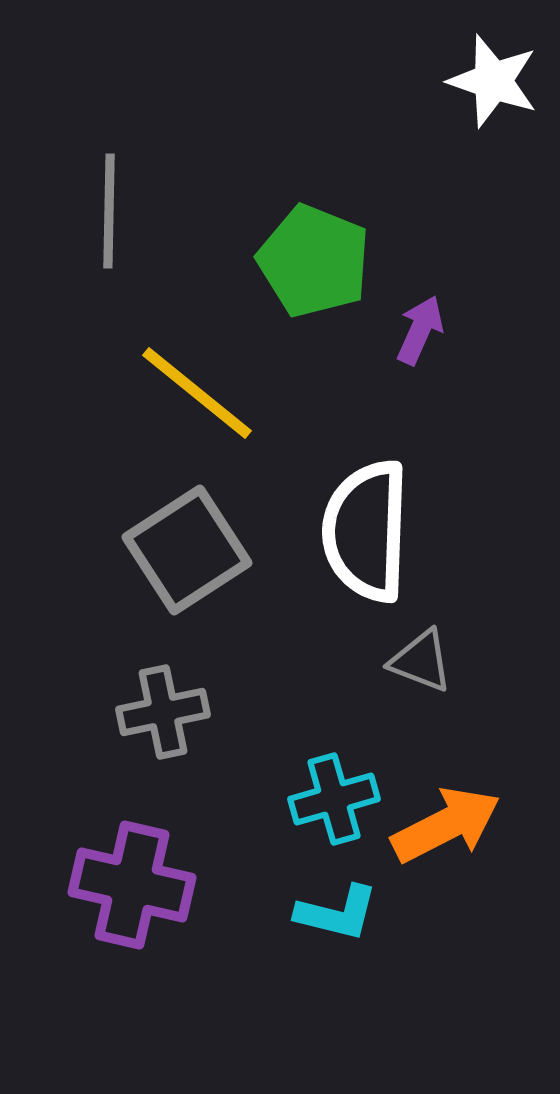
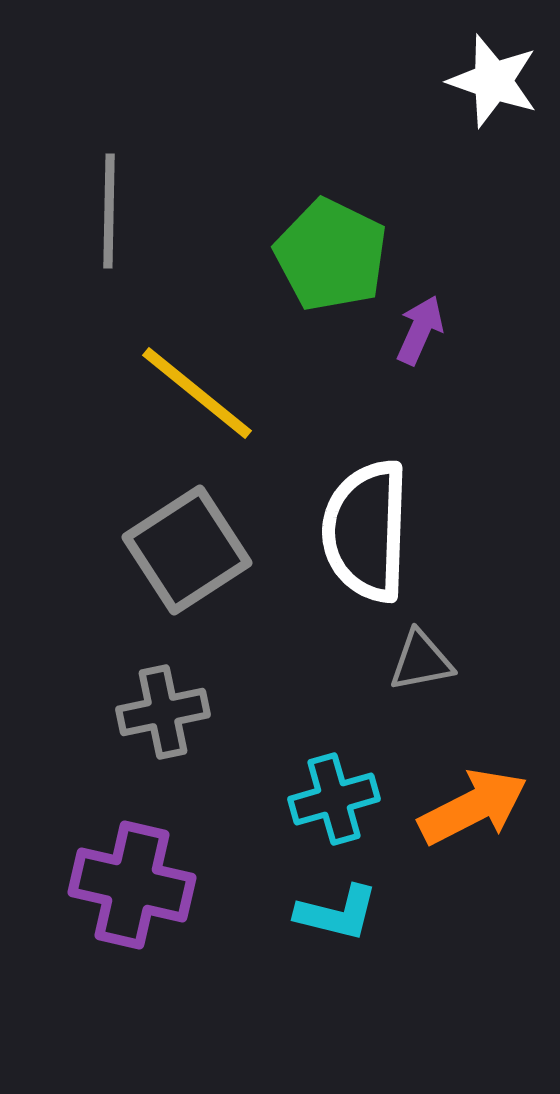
green pentagon: moved 17 px right, 6 px up; rotated 4 degrees clockwise
gray triangle: rotated 32 degrees counterclockwise
orange arrow: moved 27 px right, 18 px up
